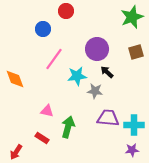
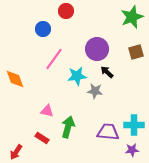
purple trapezoid: moved 14 px down
